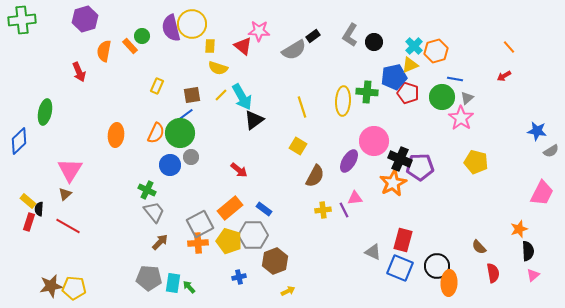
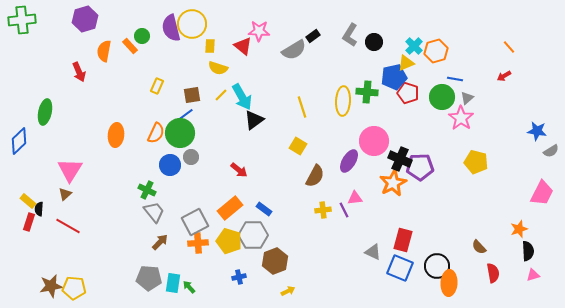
yellow triangle at (410, 65): moved 4 px left, 2 px up
gray square at (200, 224): moved 5 px left, 2 px up
pink triangle at (533, 275): rotated 24 degrees clockwise
